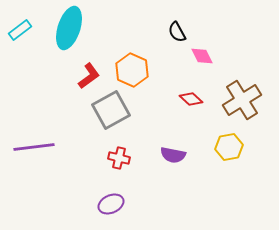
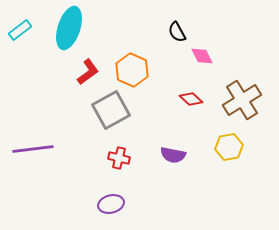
red L-shape: moved 1 px left, 4 px up
purple line: moved 1 px left, 2 px down
purple ellipse: rotated 10 degrees clockwise
